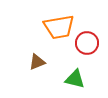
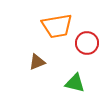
orange trapezoid: moved 2 px left, 1 px up
green triangle: moved 4 px down
